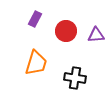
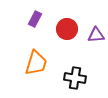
red circle: moved 1 px right, 2 px up
